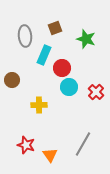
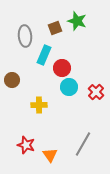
green star: moved 9 px left, 18 px up
